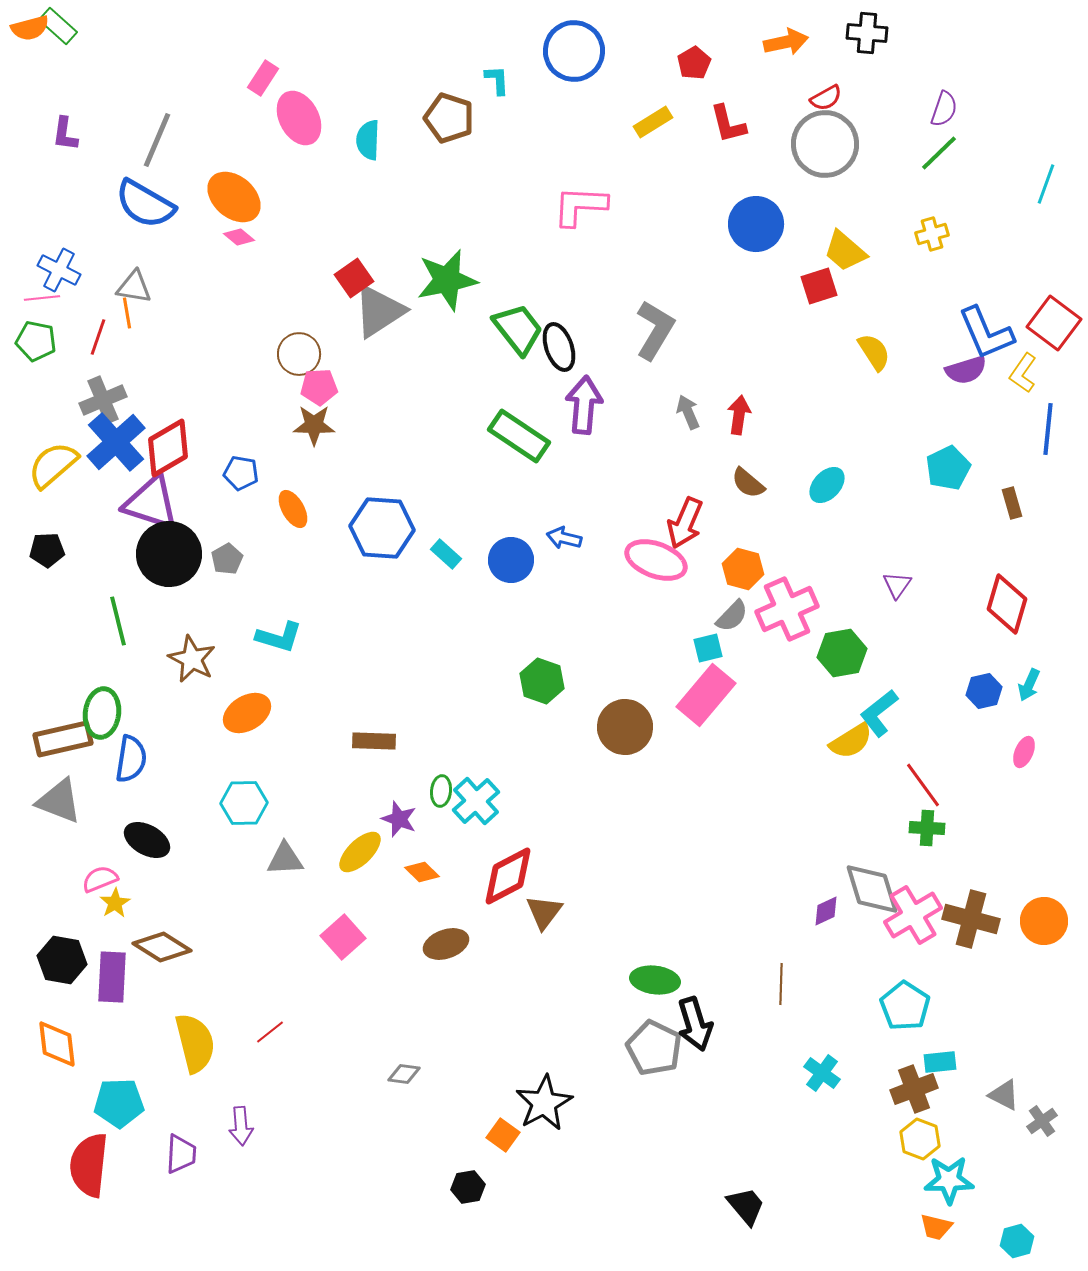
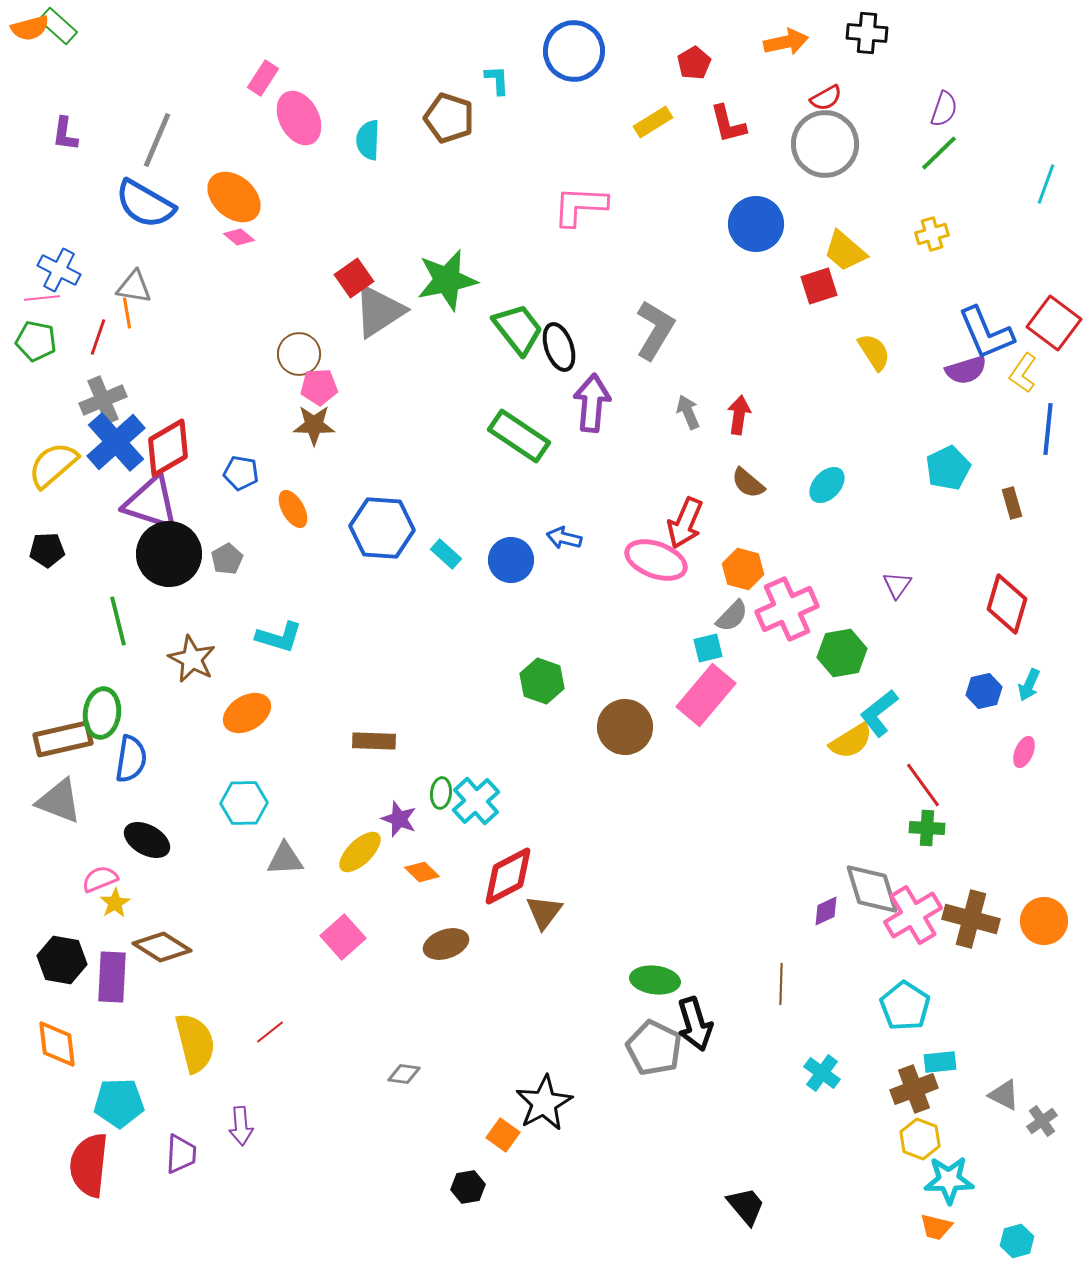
purple arrow at (584, 405): moved 8 px right, 2 px up
green ellipse at (441, 791): moved 2 px down
